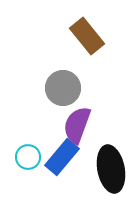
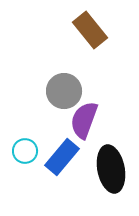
brown rectangle: moved 3 px right, 6 px up
gray circle: moved 1 px right, 3 px down
purple semicircle: moved 7 px right, 5 px up
cyan circle: moved 3 px left, 6 px up
